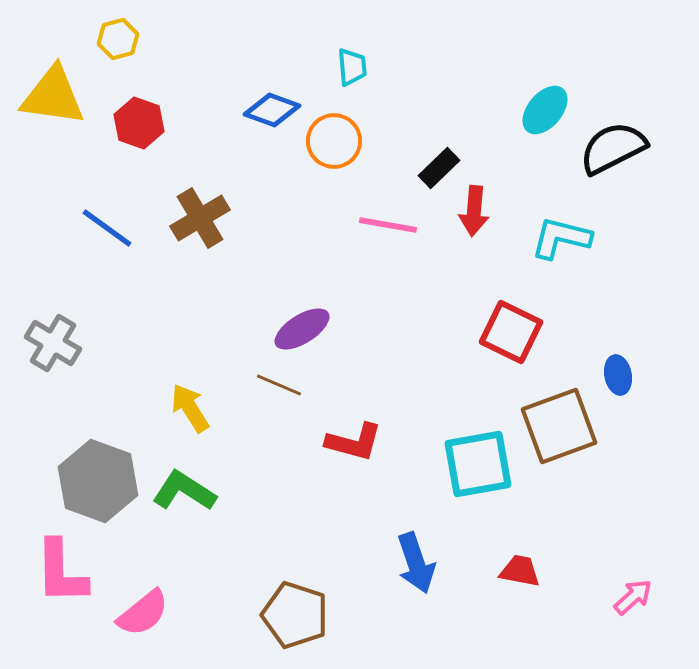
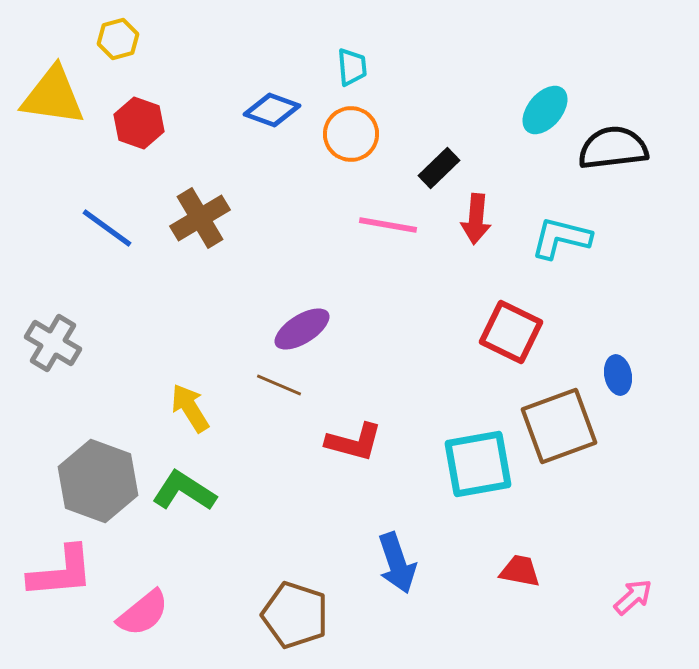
orange circle: moved 17 px right, 7 px up
black semicircle: rotated 20 degrees clockwise
red arrow: moved 2 px right, 8 px down
blue arrow: moved 19 px left
pink L-shape: rotated 94 degrees counterclockwise
